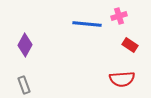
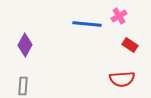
pink cross: rotated 14 degrees counterclockwise
gray rectangle: moved 1 px left, 1 px down; rotated 24 degrees clockwise
